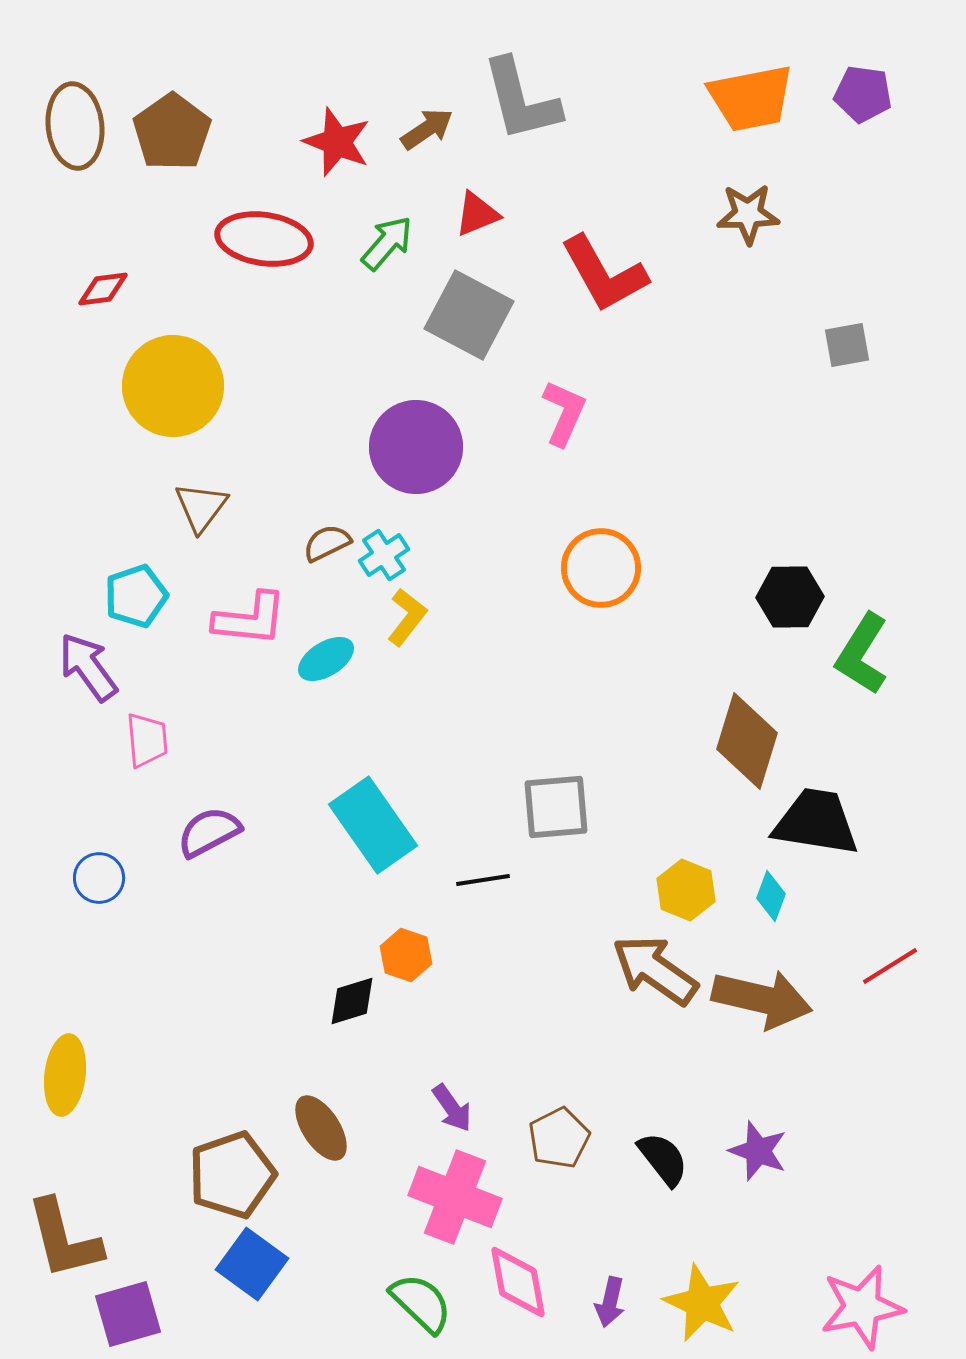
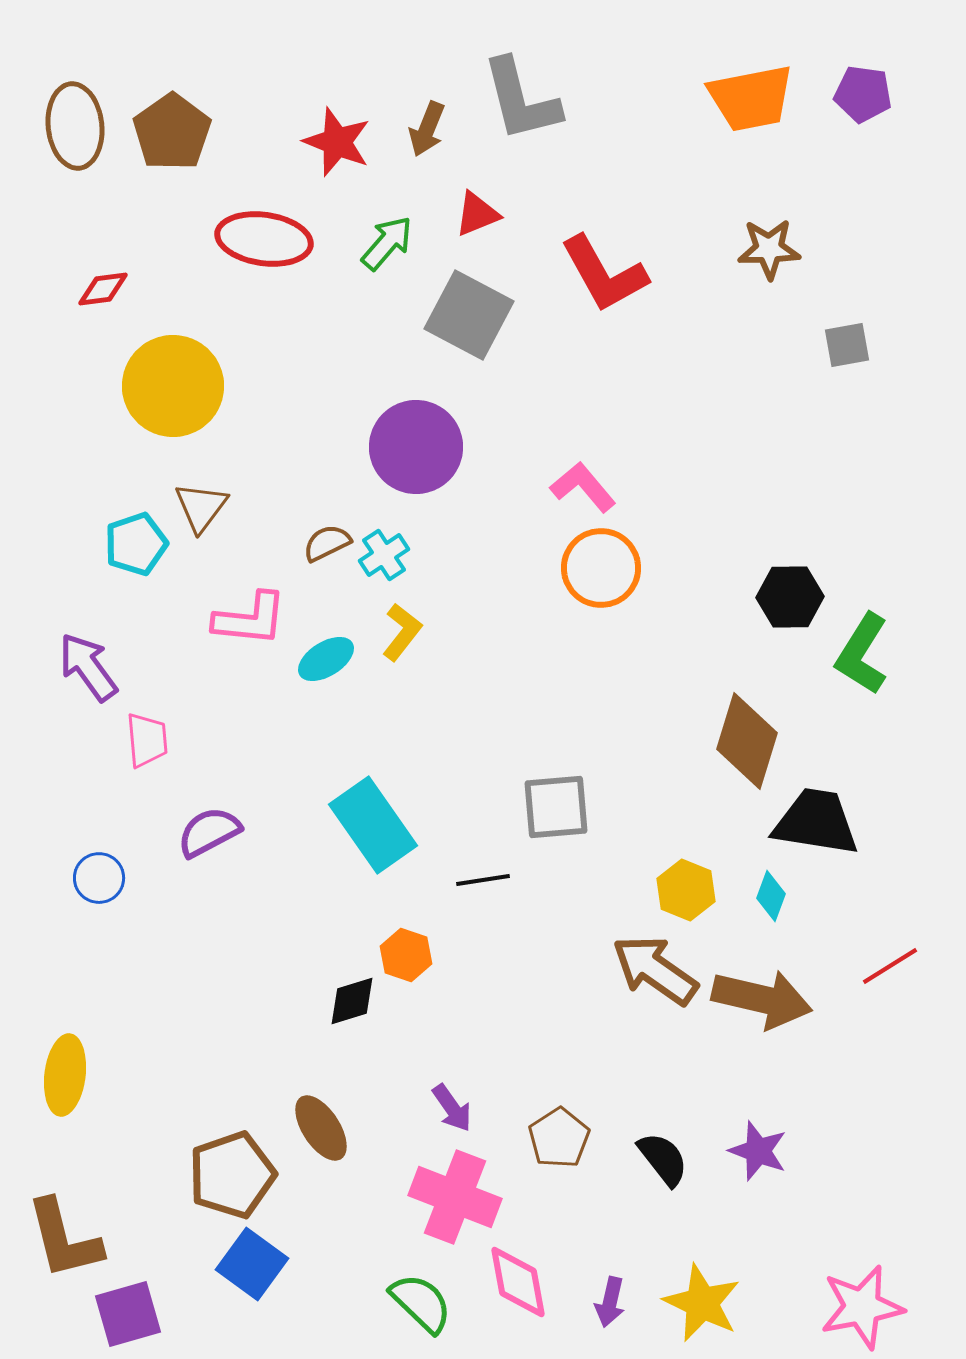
brown arrow at (427, 129): rotated 146 degrees clockwise
brown star at (748, 214): moved 21 px right, 35 px down
pink L-shape at (564, 413): moved 19 px right, 74 px down; rotated 64 degrees counterclockwise
cyan pentagon at (136, 596): moved 52 px up
yellow L-shape at (407, 617): moved 5 px left, 15 px down
brown pentagon at (559, 1138): rotated 6 degrees counterclockwise
